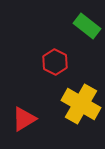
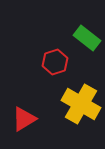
green rectangle: moved 12 px down
red hexagon: rotated 15 degrees clockwise
